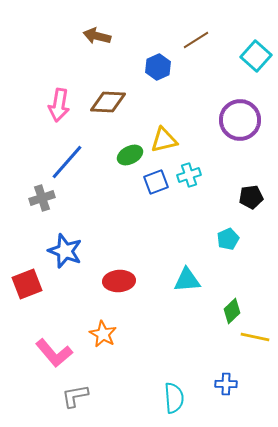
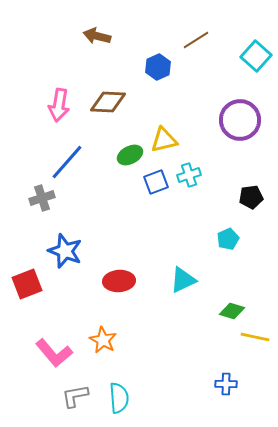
cyan triangle: moved 4 px left; rotated 20 degrees counterclockwise
green diamond: rotated 60 degrees clockwise
orange star: moved 6 px down
cyan semicircle: moved 55 px left
